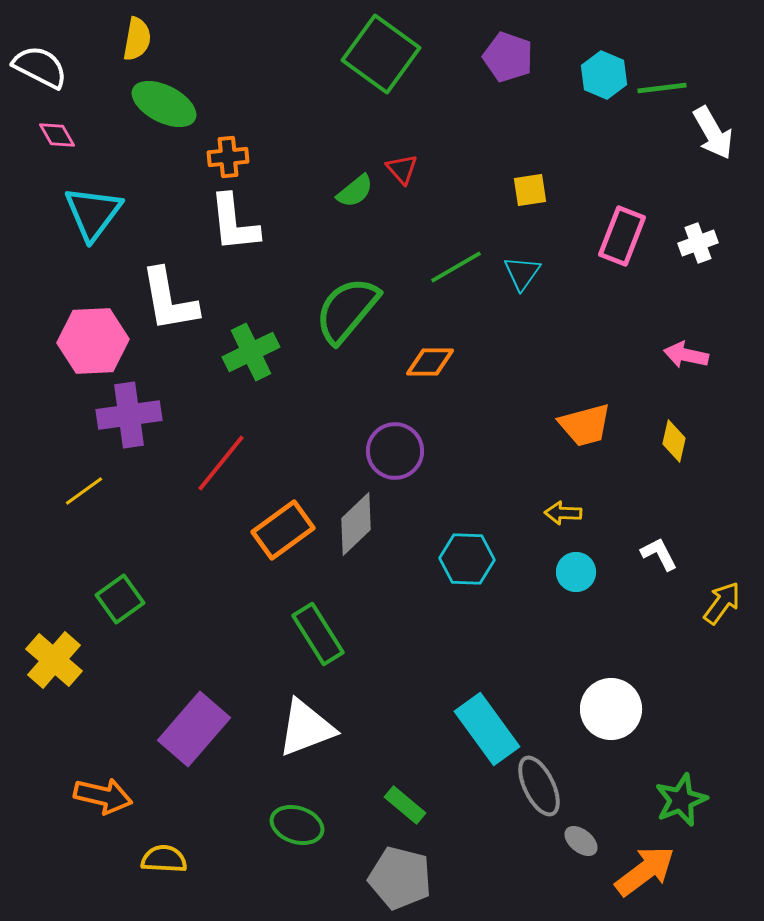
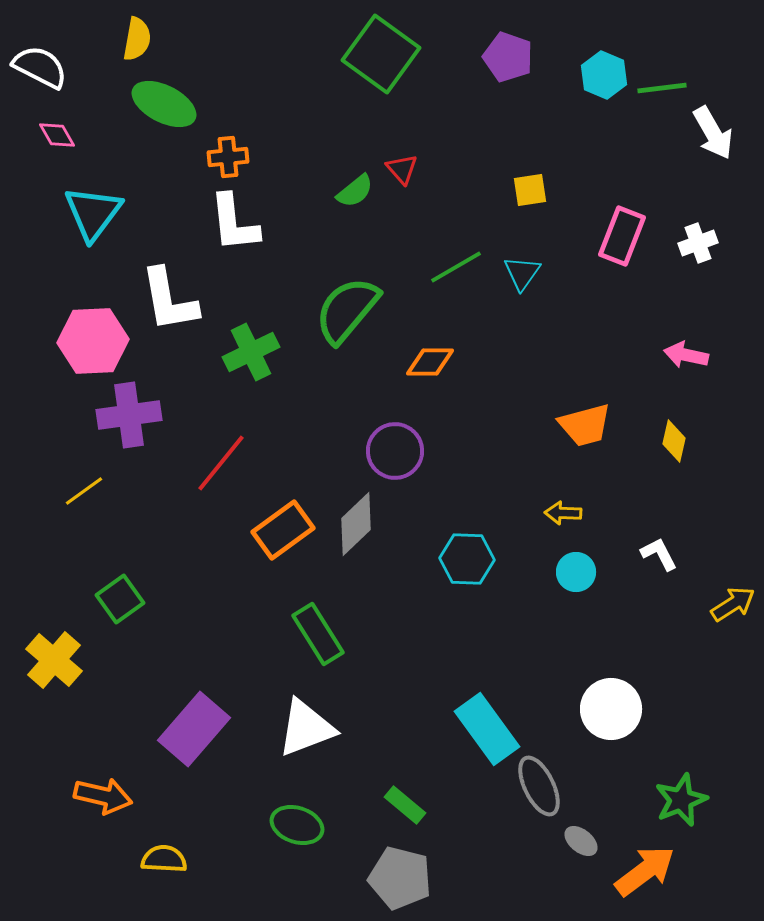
yellow arrow at (722, 603): moved 11 px right, 1 px down; rotated 21 degrees clockwise
